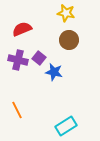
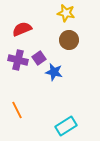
purple square: rotated 16 degrees clockwise
